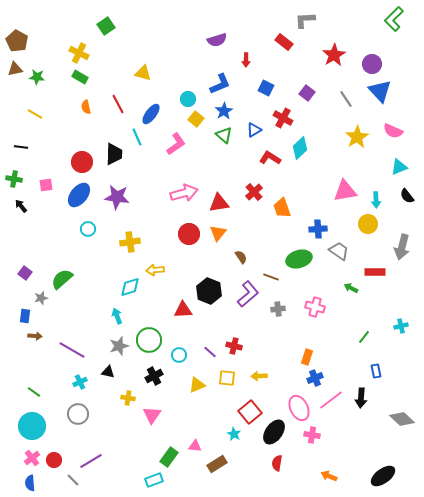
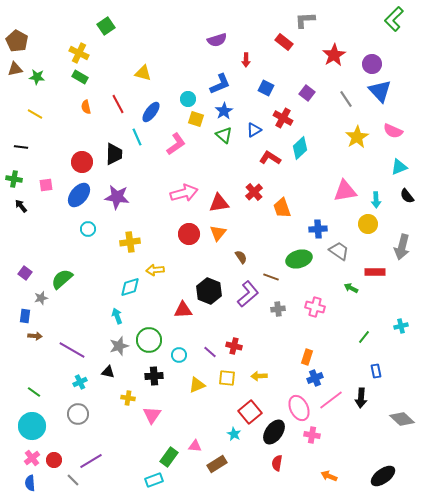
blue ellipse at (151, 114): moved 2 px up
yellow square at (196, 119): rotated 21 degrees counterclockwise
black cross at (154, 376): rotated 24 degrees clockwise
